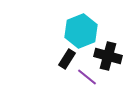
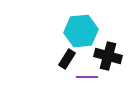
cyan hexagon: rotated 16 degrees clockwise
purple line: rotated 40 degrees counterclockwise
